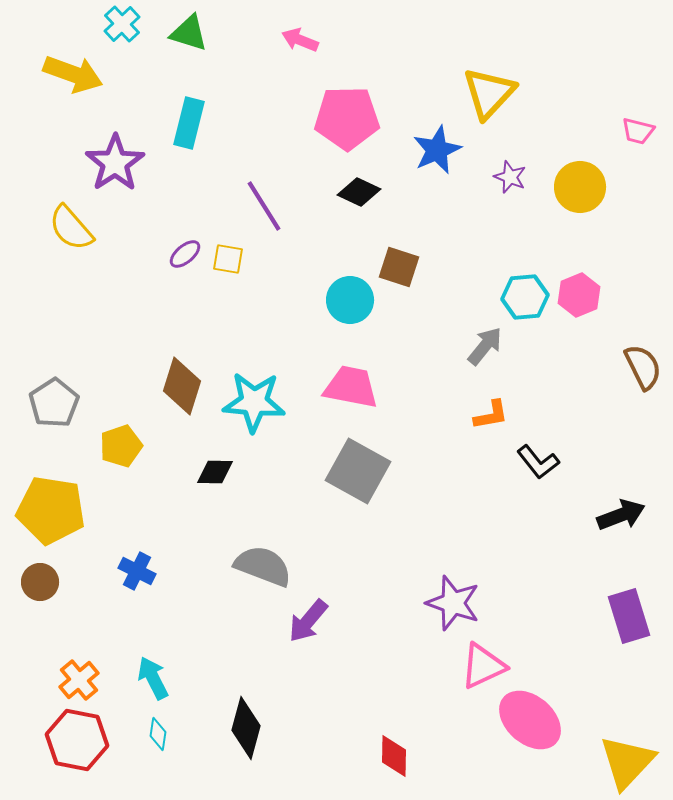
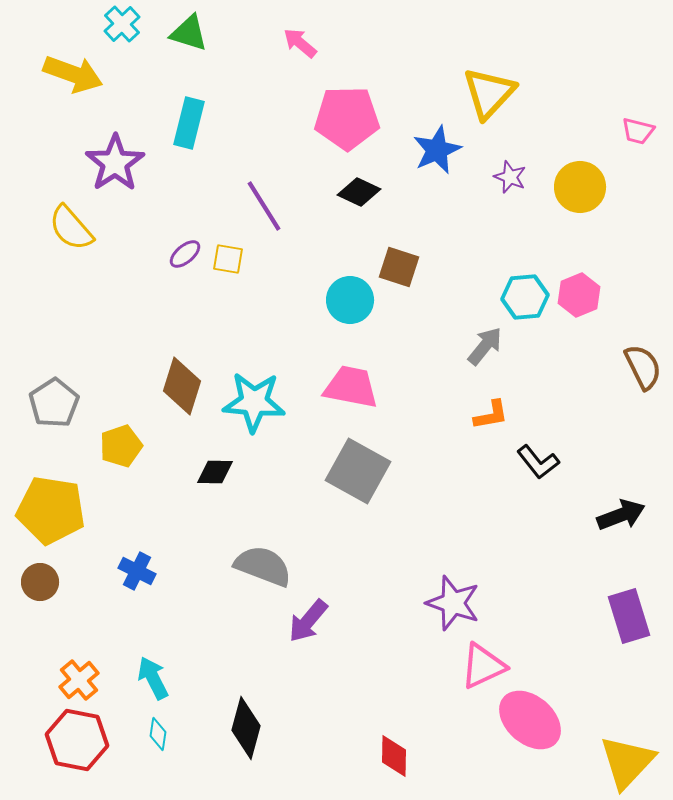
pink arrow at (300, 40): moved 3 px down; rotated 18 degrees clockwise
